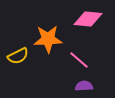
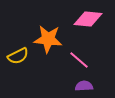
orange star: rotated 8 degrees clockwise
